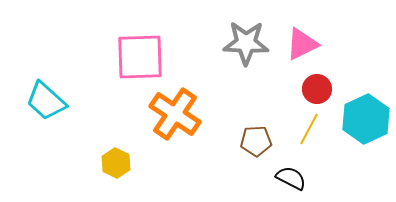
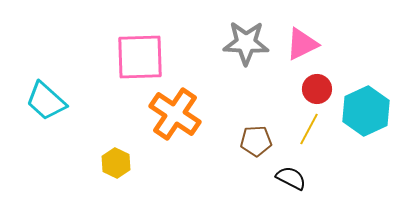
cyan hexagon: moved 8 px up
